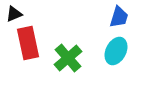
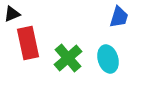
black triangle: moved 2 px left
cyan ellipse: moved 8 px left, 8 px down; rotated 44 degrees counterclockwise
